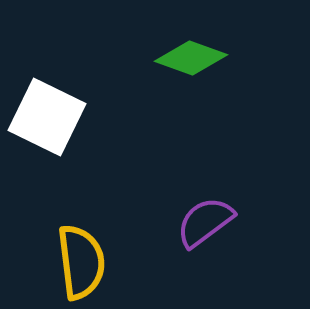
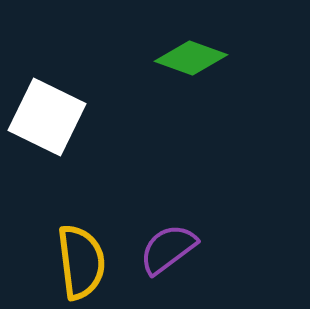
purple semicircle: moved 37 px left, 27 px down
